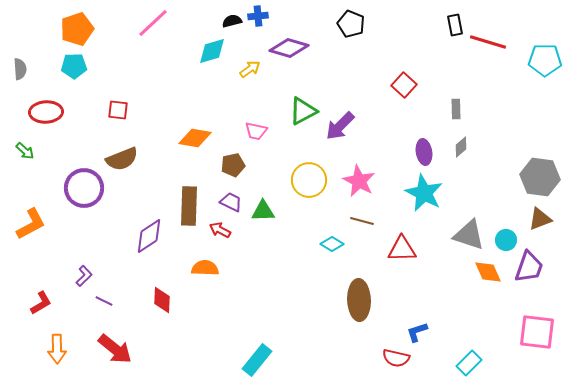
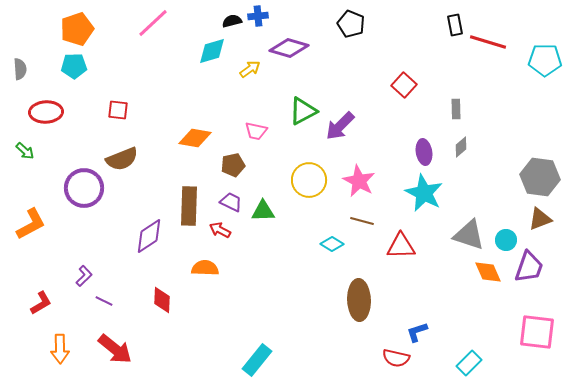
red triangle at (402, 249): moved 1 px left, 3 px up
orange arrow at (57, 349): moved 3 px right
